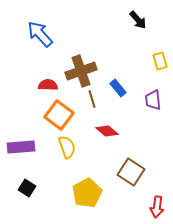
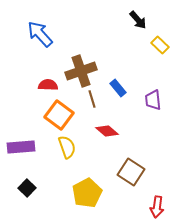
yellow rectangle: moved 16 px up; rotated 30 degrees counterclockwise
black square: rotated 12 degrees clockwise
